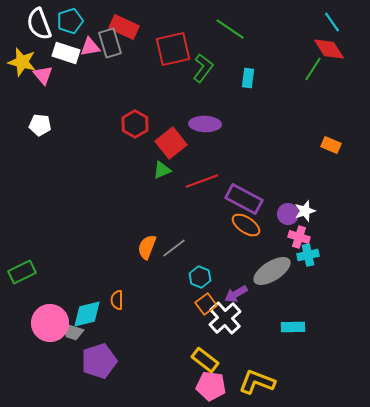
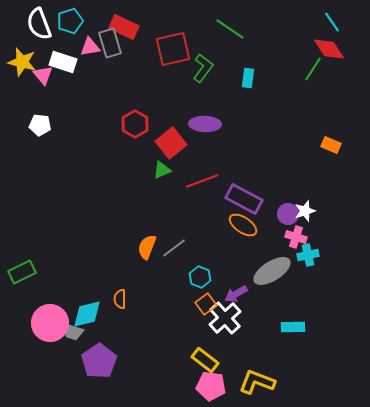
white rectangle at (66, 53): moved 3 px left, 9 px down
orange ellipse at (246, 225): moved 3 px left
pink cross at (299, 237): moved 3 px left
orange semicircle at (117, 300): moved 3 px right, 1 px up
purple pentagon at (99, 361): rotated 16 degrees counterclockwise
